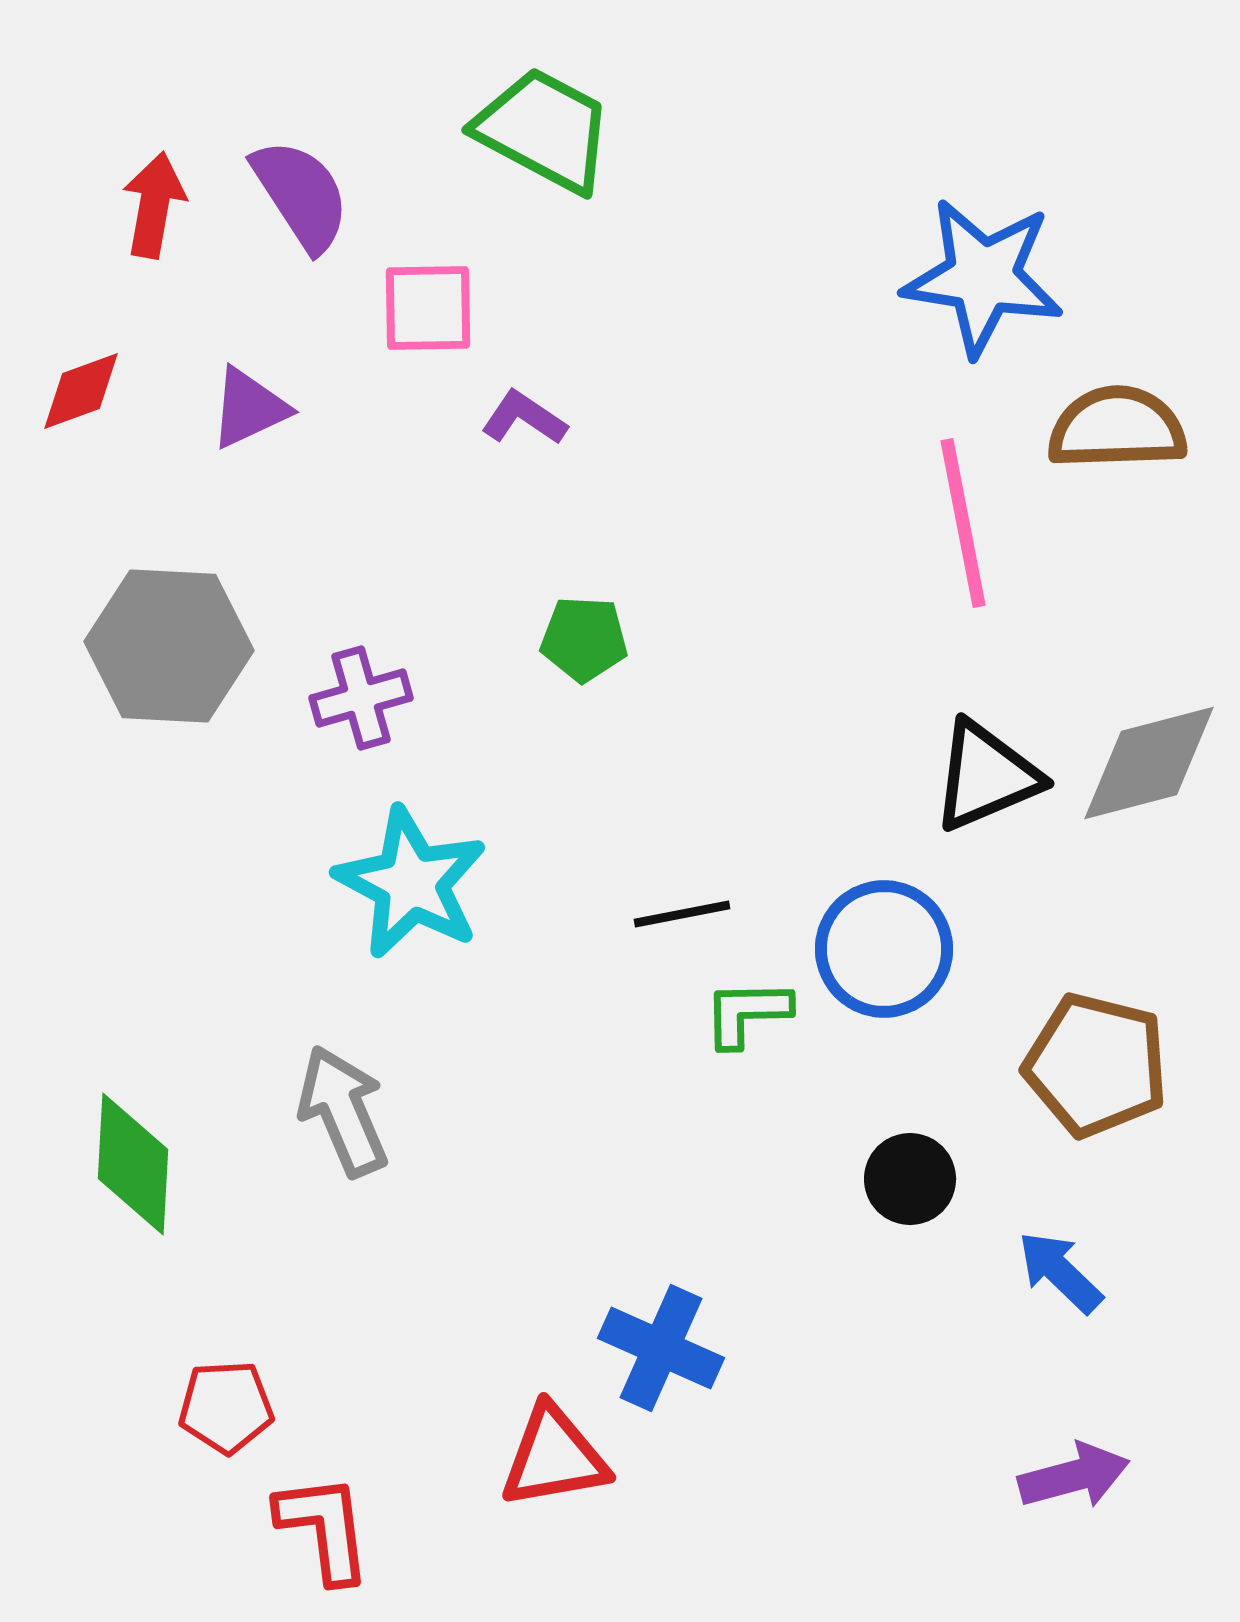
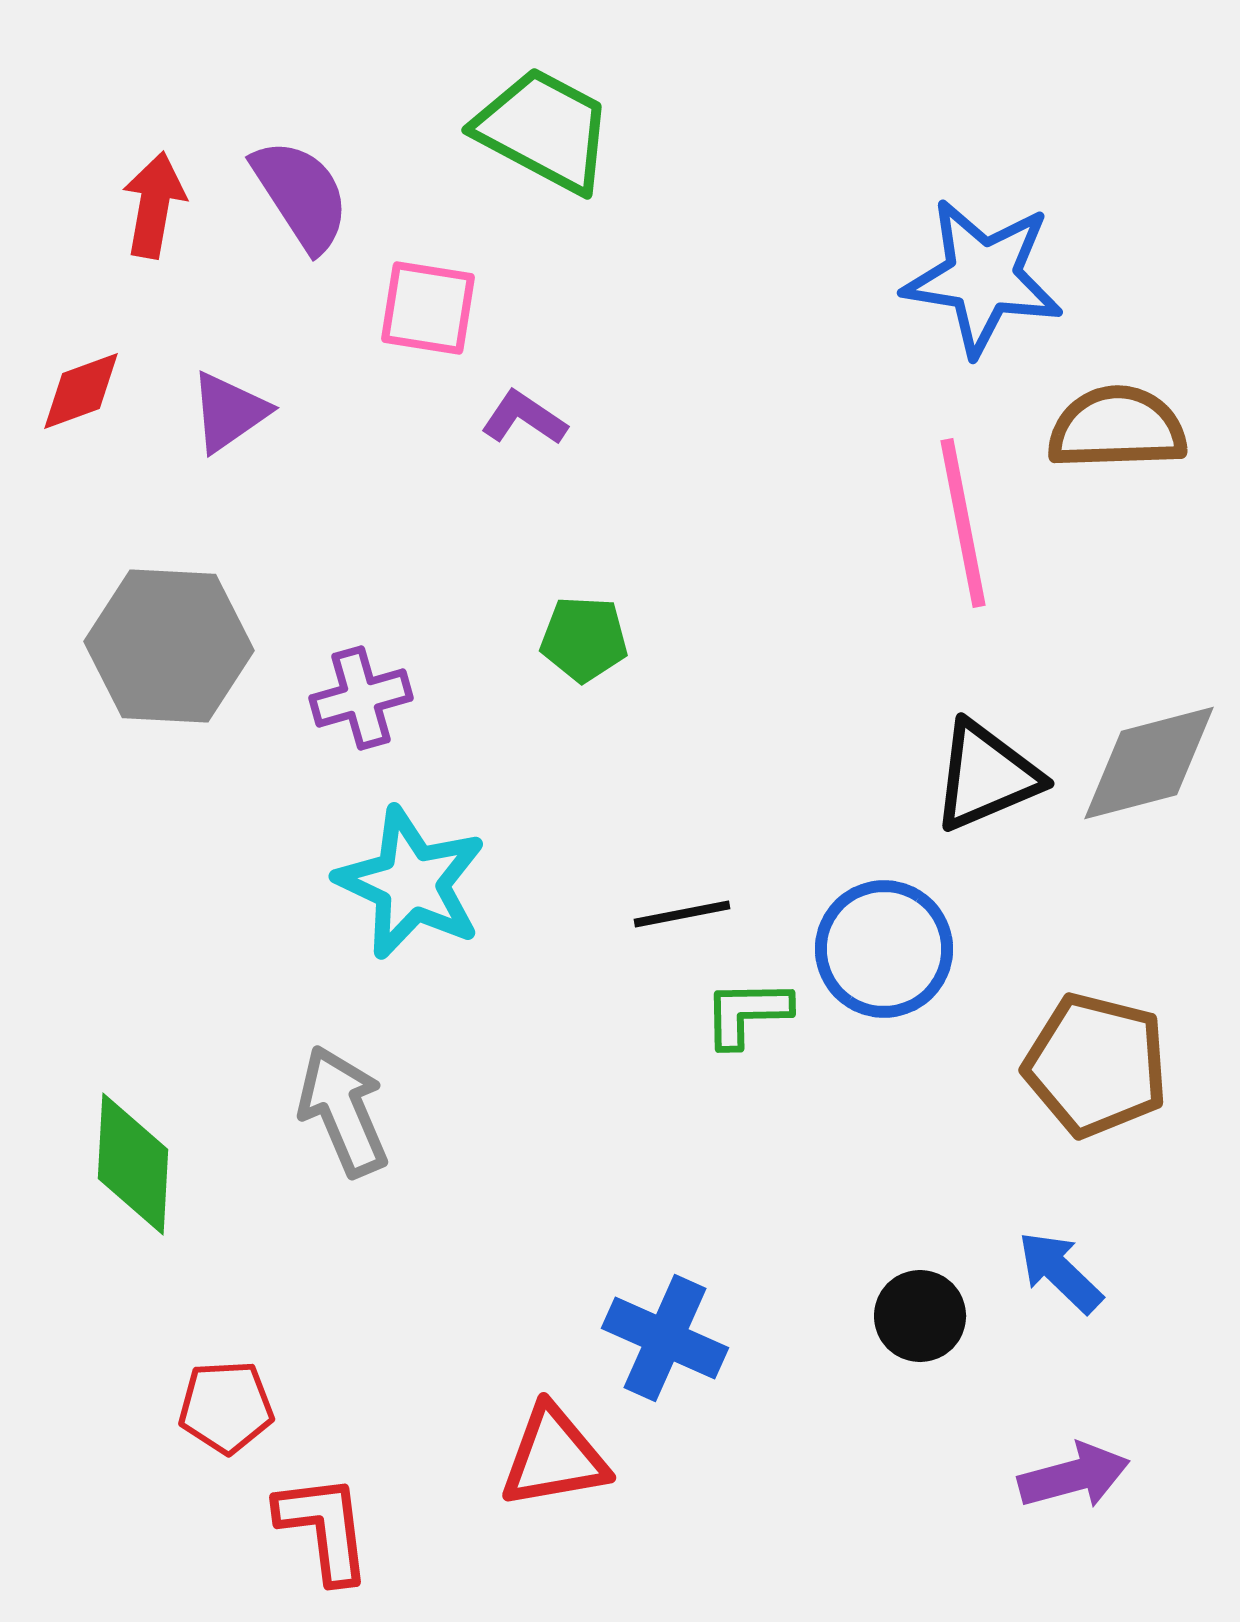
pink square: rotated 10 degrees clockwise
purple triangle: moved 20 px left, 4 px down; rotated 10 degrees counterclockwise
cyan star: rotated 3 degrees counterclockwise
black circle: moved 10 px right, 137 px down
blue cross: moved 4 px right, 10 px up
